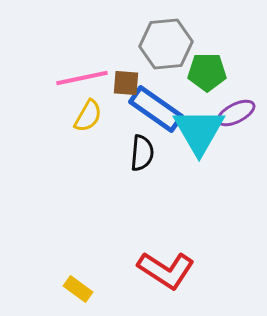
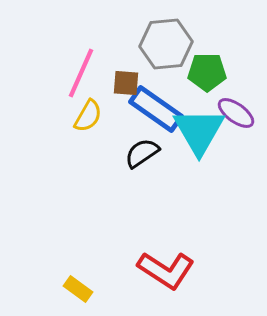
pink line: moved 1 px left, 5 px up; rotated 54 degrees counterclockwise
purple ellipse: rotated 63 degrees clockwise
black semicircle: rotated 129 degrees counterclockwise
